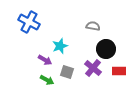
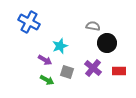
black circle: moved 1 px right, 6 px up
